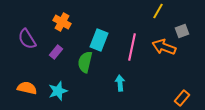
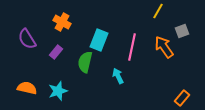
orange arrow: rotated 35 degrees clockwise
cyan arrow: moved 2 px left, 7 px up; rotated 21 degrees counterclockwise
